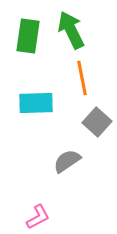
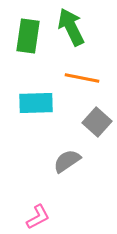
green arrow: moved 3 px up
orange line: rotated 68 degrees counterclockwise
